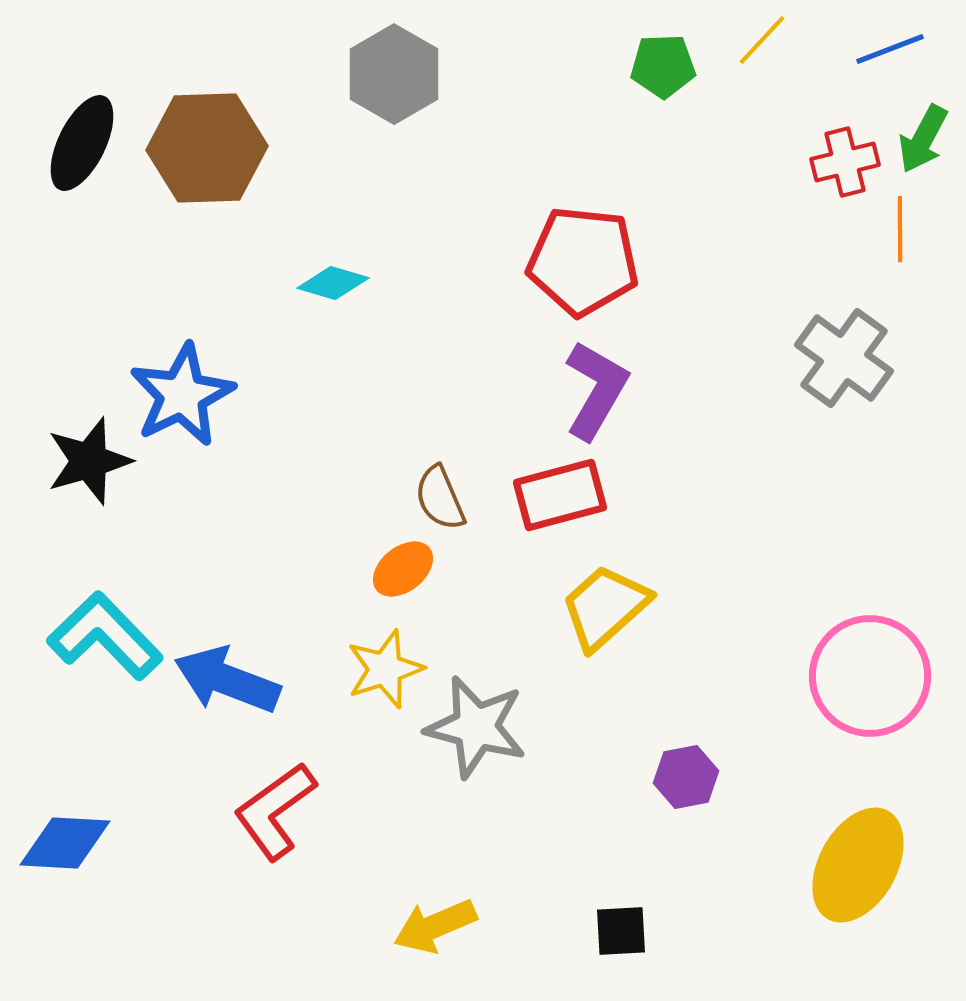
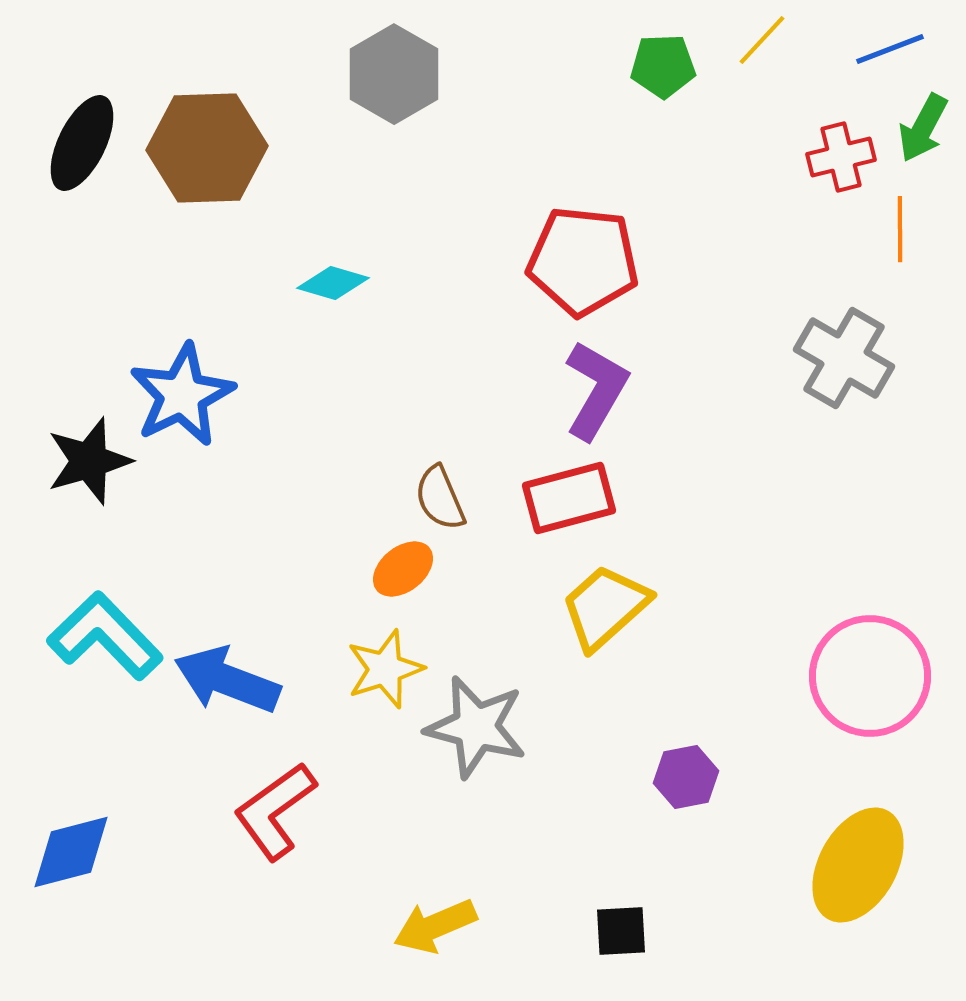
green arrow: moved 11 px up
red cross: moved 4 px left, 5 px up
gray cross: rotated 6 degrees counterclockwise
red rectangle: moved 9 px right, 3 px down
blue diamond: moved 6 px right, 9 px down; rotated 18 degrees counterclockwise
